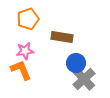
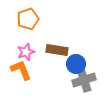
brown rectangle: moved 5 px left, 13 px down
pink star: moved 1 px right, 1 px down; rotated 12 degrees counterclockwise
blue circle: moved 1 px down
gray cross: moved 1 px down; rotated 25 degrees clockwise
